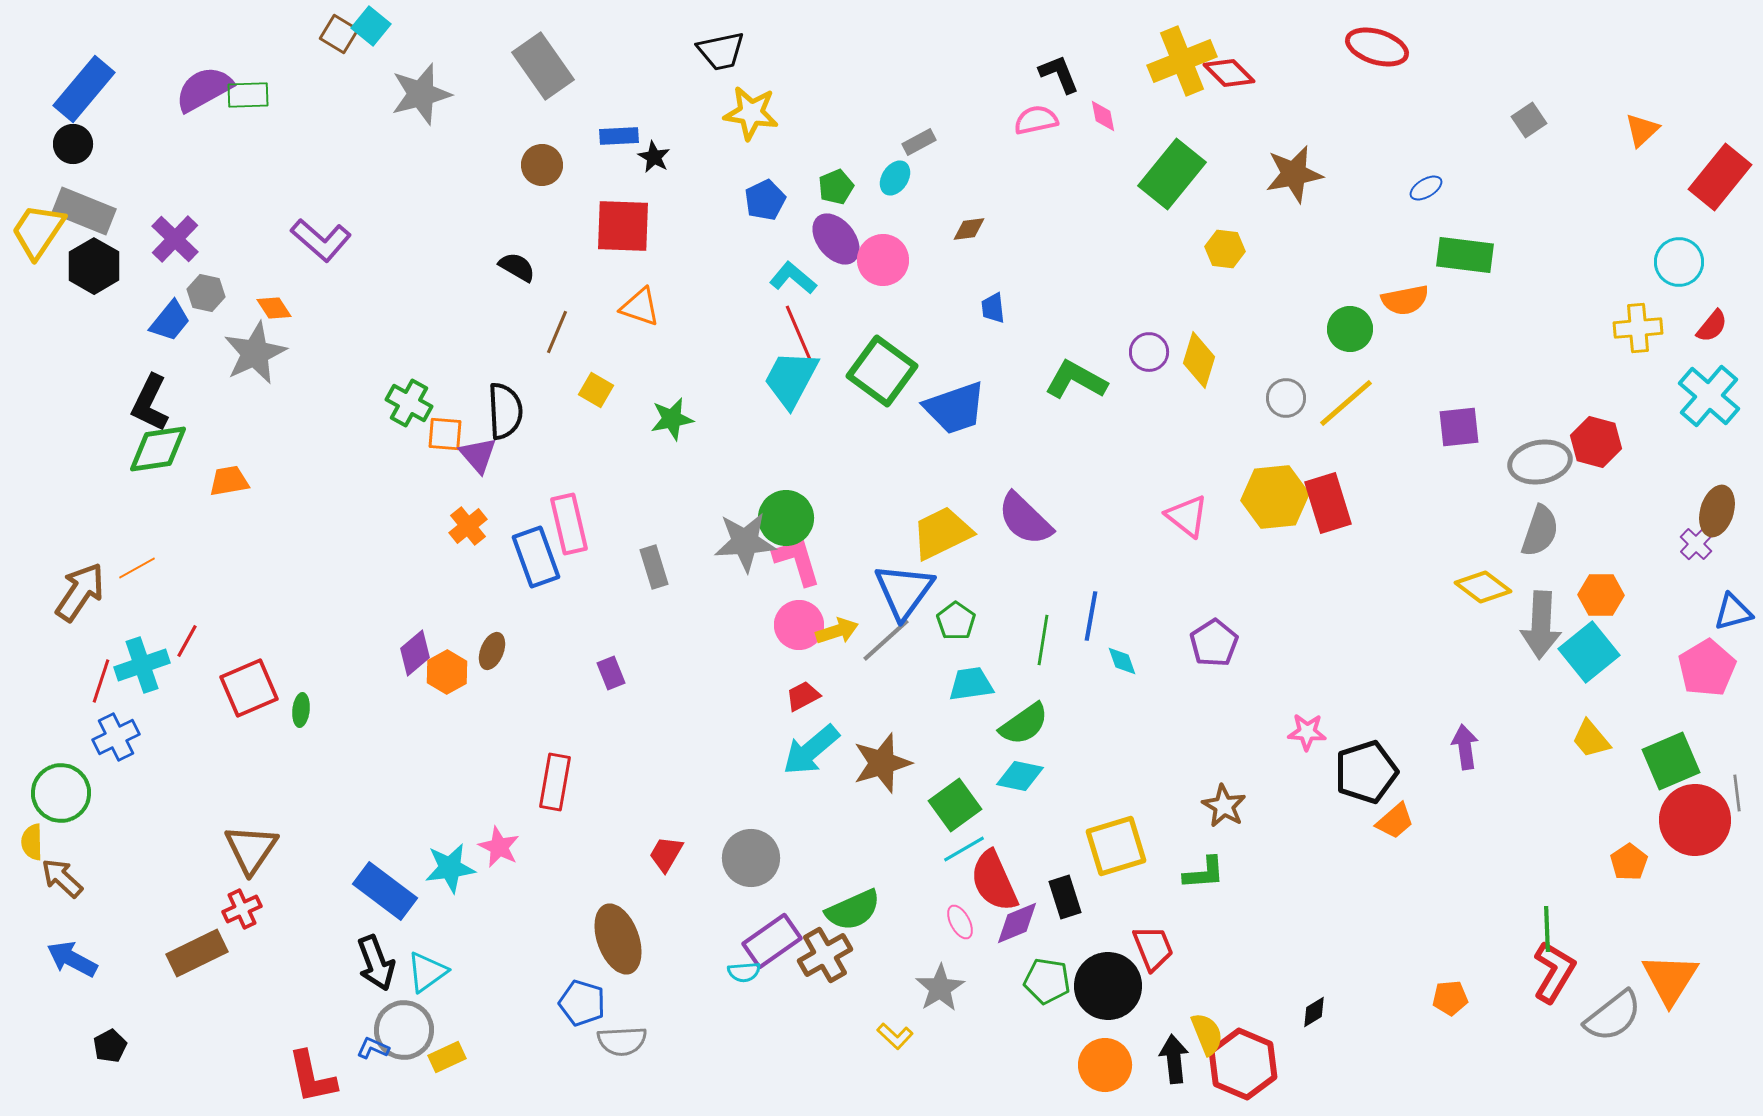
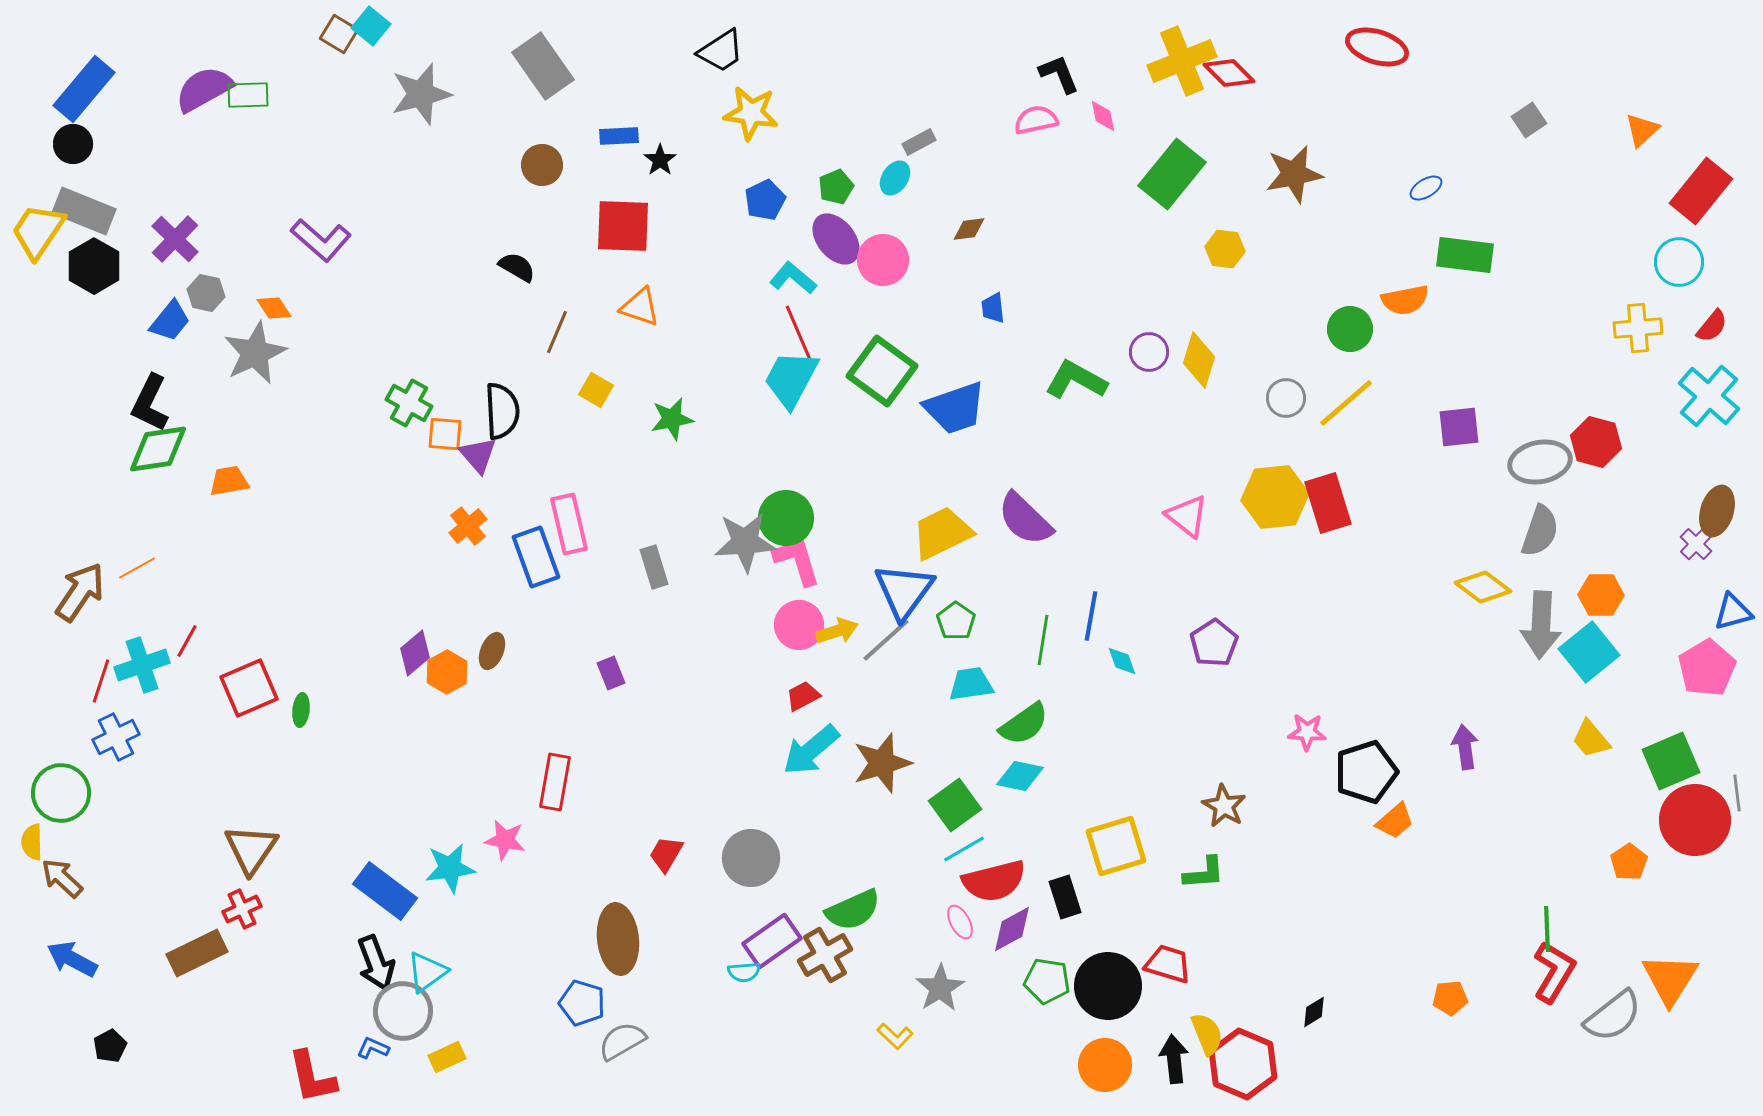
black trapezoid at (721, 51): rotated 21 degrees counterclockwise
black star at (654, 157): moved 6 px right, 3 px down; rotated 8 degrees clockwise
red rectangle at (1720, 177): moved 19 px left, 14 px down
black semicircle at (505, 411): moved 3 px left
pink star at (499, 847): moved 6 px right, 7 px up; rotated 15 degrees counterclockwise
red semicircle at (994, 881): rotated 80 degrees counterclockwise
purple diamond at (1017, 923): moved 5 px left, 6 px down; rotated 6 degrees counterclockwise
brown ellipse at (618, 939): rotated 14 degrees clockwise
red trapezoid at (1153, 948): moved 15 px right, 16 px down; rotated 51 degrees counterclockwise
gray circle at (404, 1030): moved 1 px left, 19 px up
gray semicircle at (622, 1041): rotated 153 degrees clockwise
